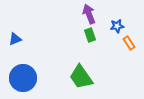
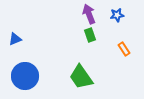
blue star: moved 11 px up
orange rectangle: moved 5 px left, 6 px down
blue circle: moved 2 px right, 2 px up
